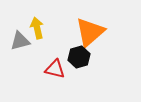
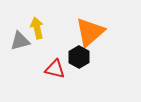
black hexagon: rotated 15 degrees counterclockwise
